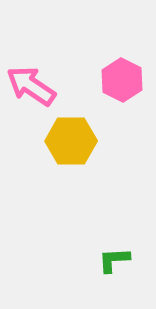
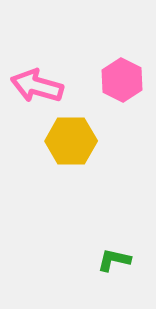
pink arrow: moved 6 px right; rotated 18 degrees counterclockwise
green L-shape: rotated 16 degrees clockwise
